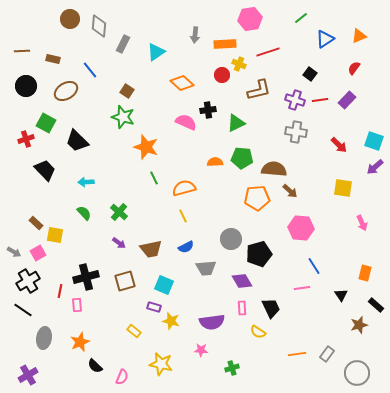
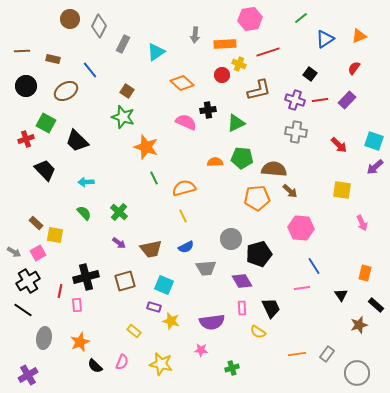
gray diamond at (99, 26): rotated 20 degrees clockwise
yellow square at (343, 188): moved 1 px left, 2 px down
pink semicircle at (122, 377): moved 15 px up
